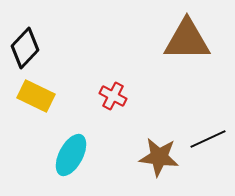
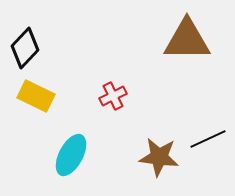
red cross: rotated 36 degrees clockwise
